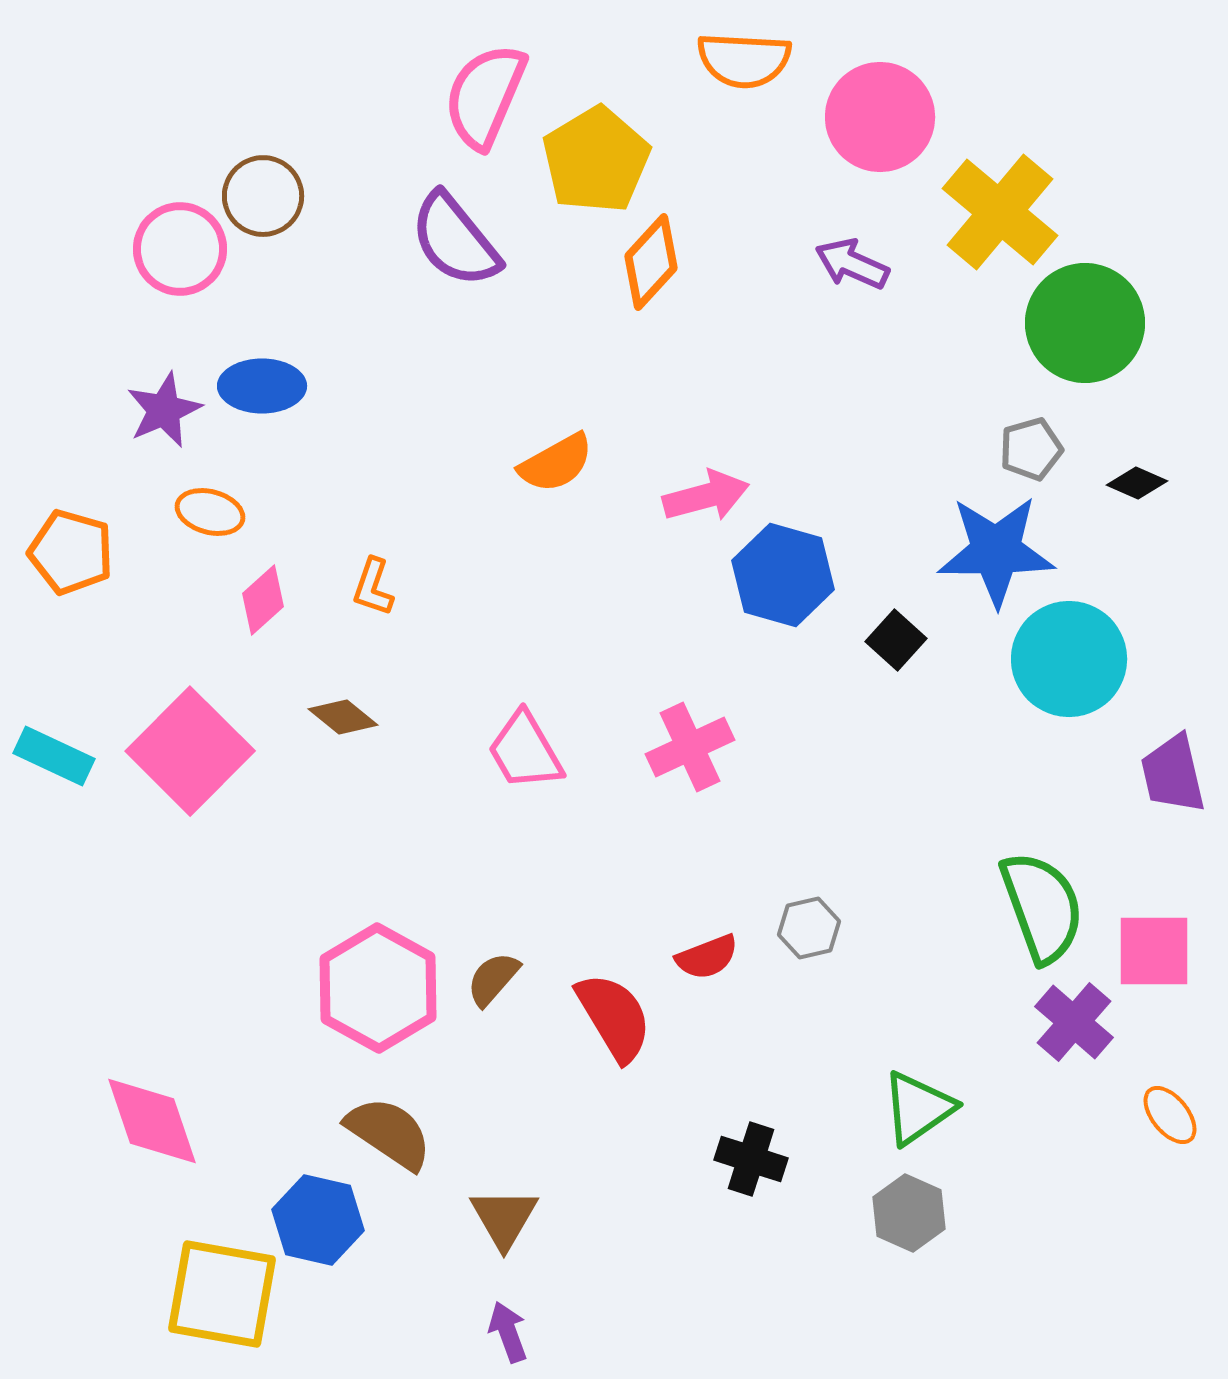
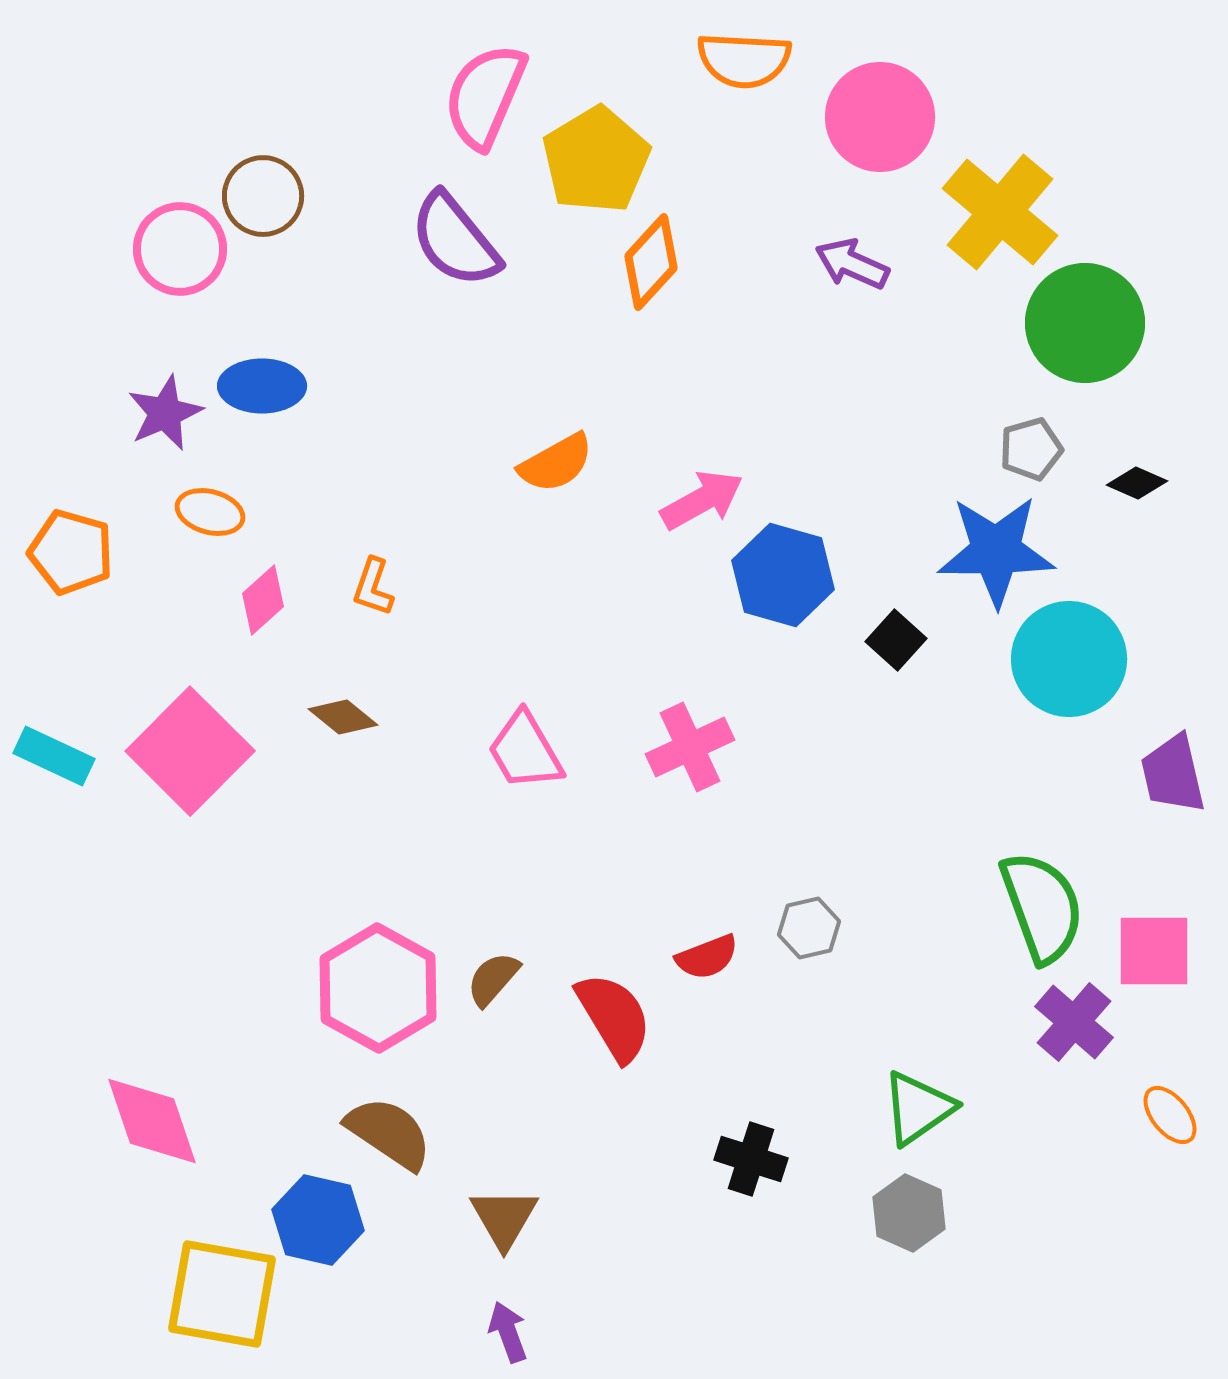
purple star at (164, 410): moved 1 px right, 3 px down
pink arrow at (706, 496): moved 4 px left, 4 px down; rotated 14 degrees counterclockwise
